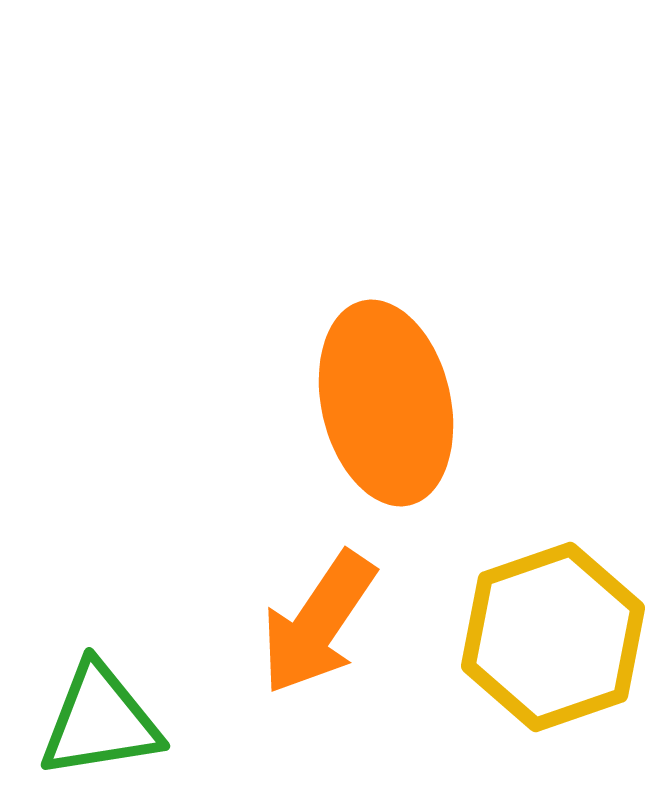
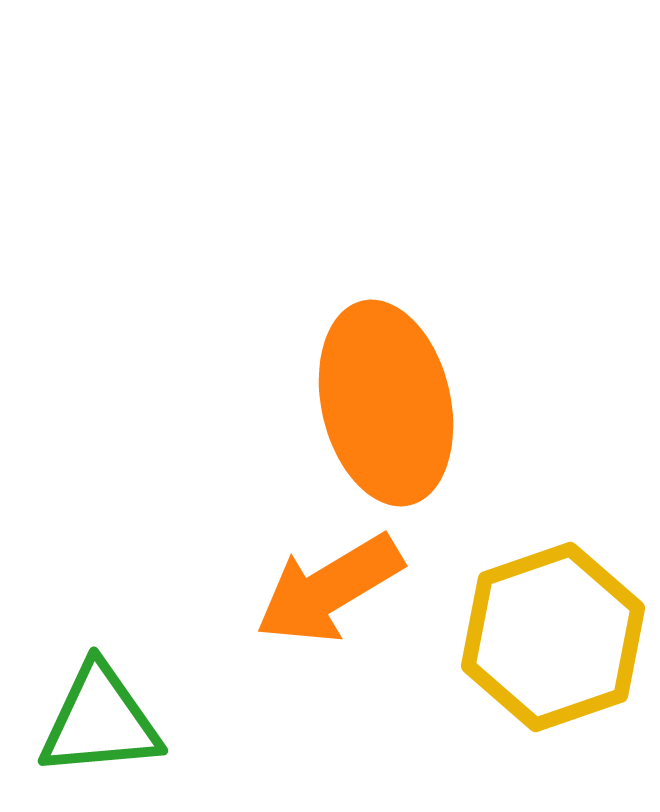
orange arrow: moved 11 px right, 34 px up; rotated 25 degrees clockwise
green triangle: rotated 4 degrees clockwise
